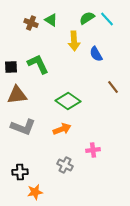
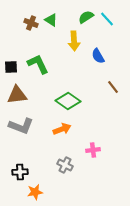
green semicircle: moved 1 px left, 1 px up
blue semicircle: moved 2 px right, 2 px down
gray L-shape: moved 2 px left, 1 px up
